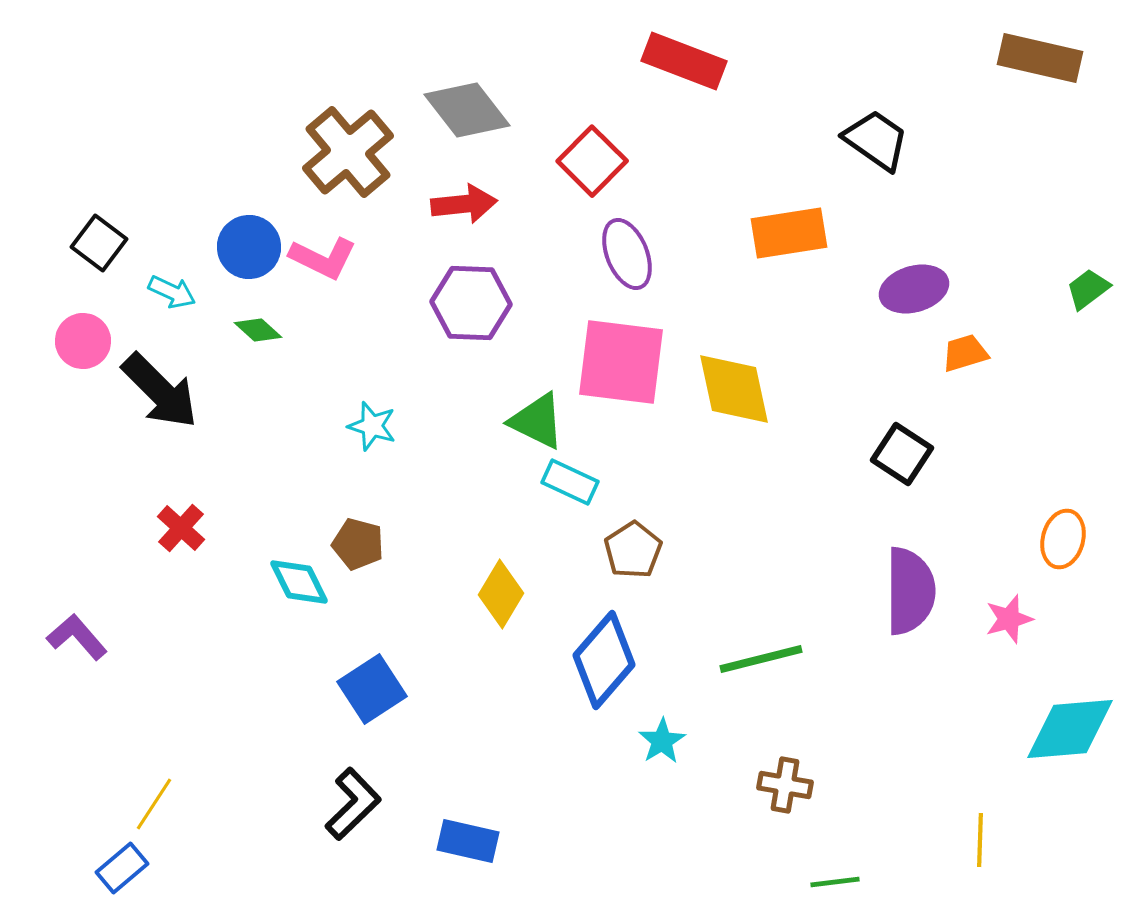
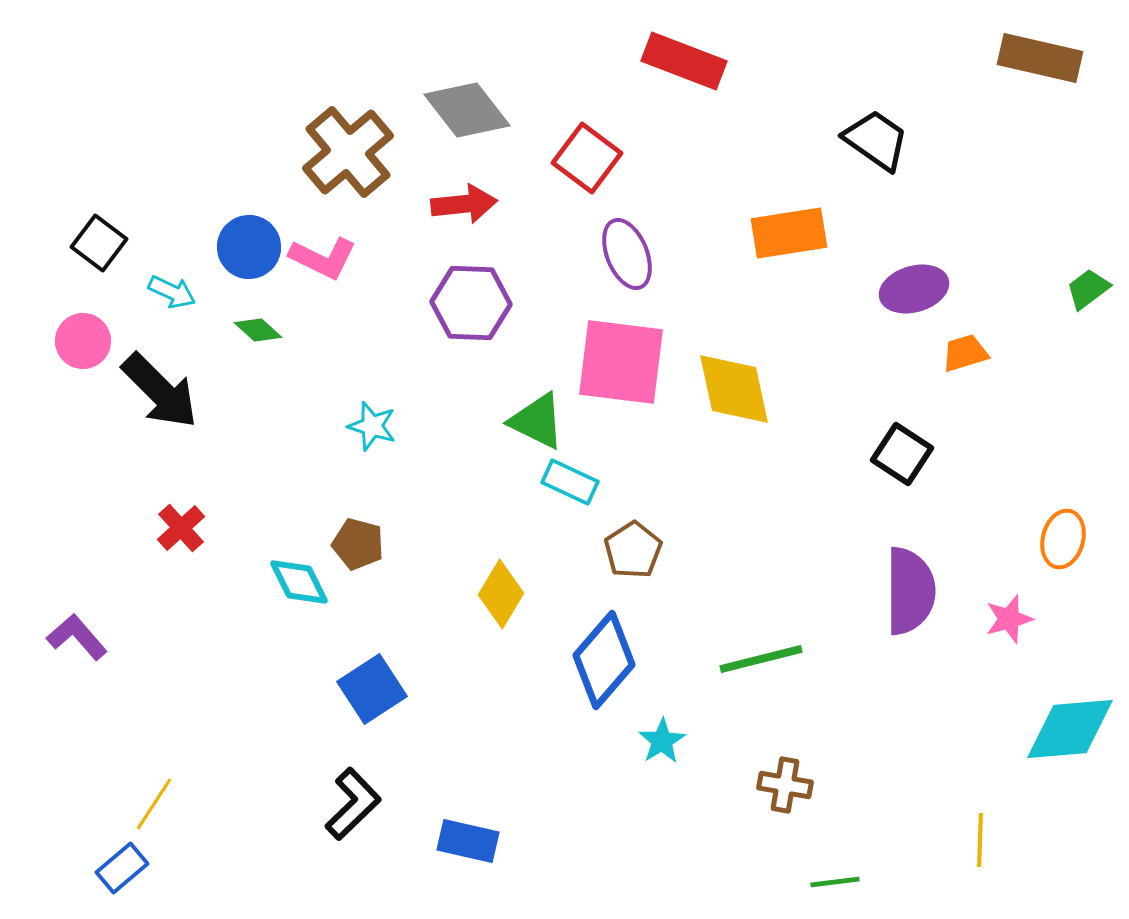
red square at (592, 161): moved 5 px left, 3 px up; rotated 8 degrees counterclockwise
red cross at (181, 528): rotated 6 degrees clockwise
